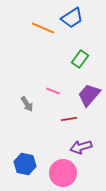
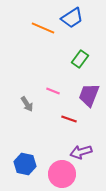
purple trapezoid: rotated 20 degrees counterclockwise
red line: rotated 28 degrees clockwise
purple arrow: moved 5 px down
pink circle: moved 1 px left, 1 px down
